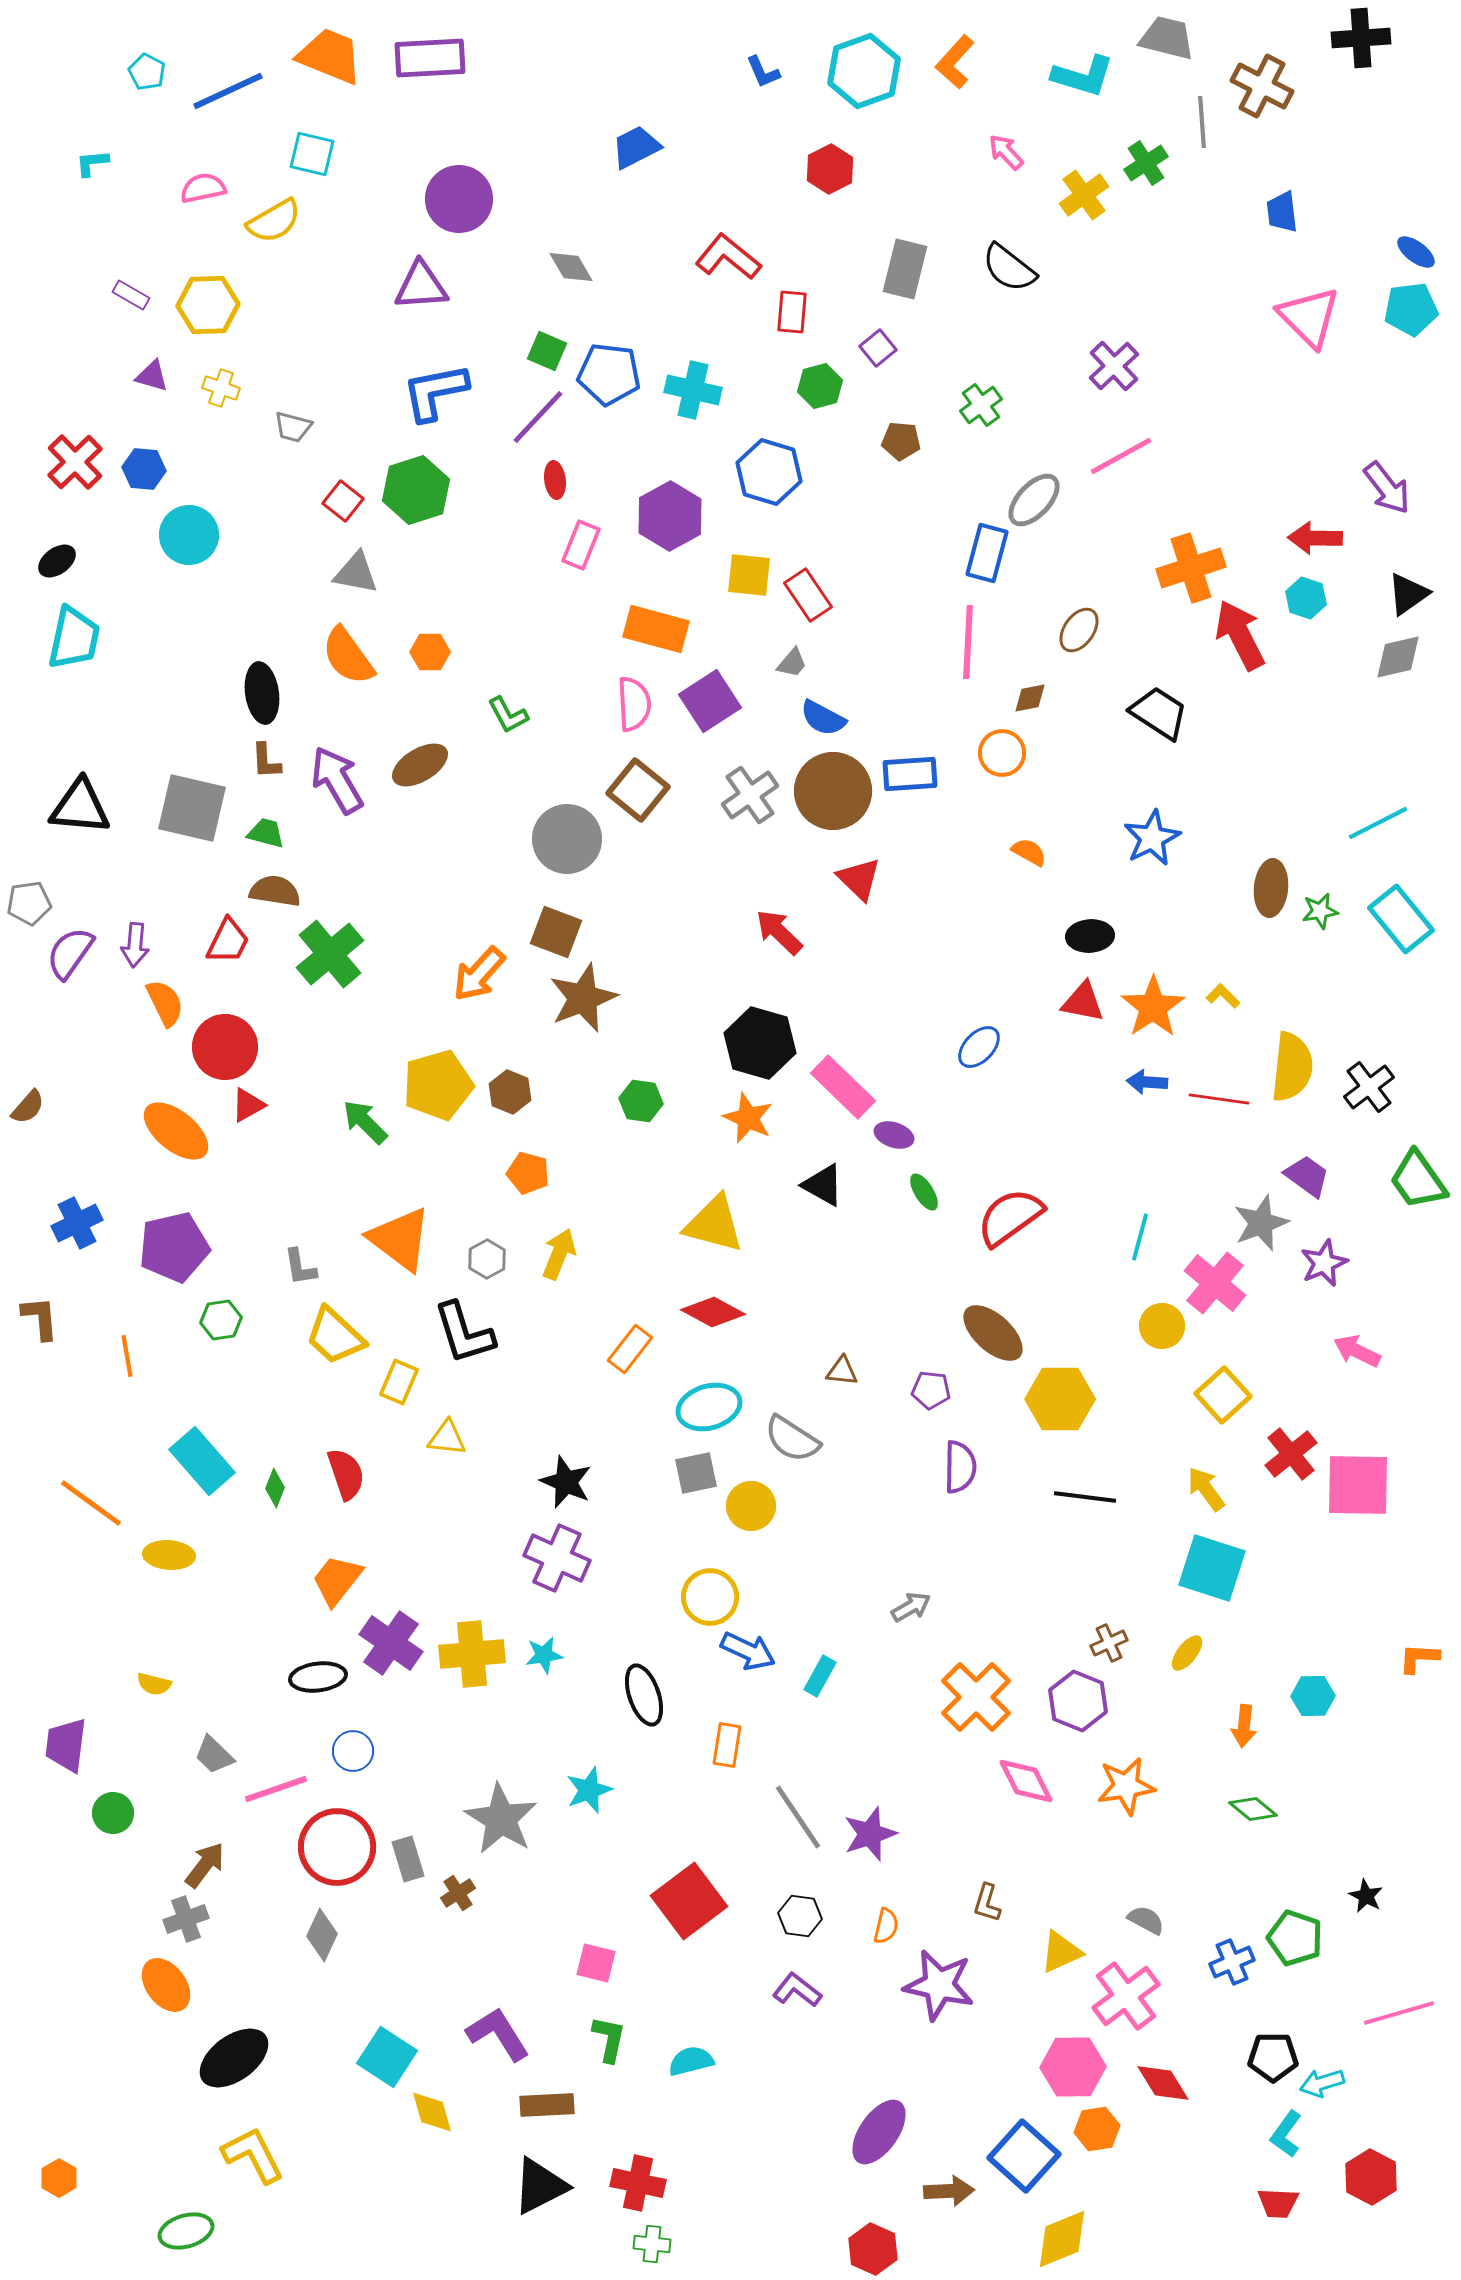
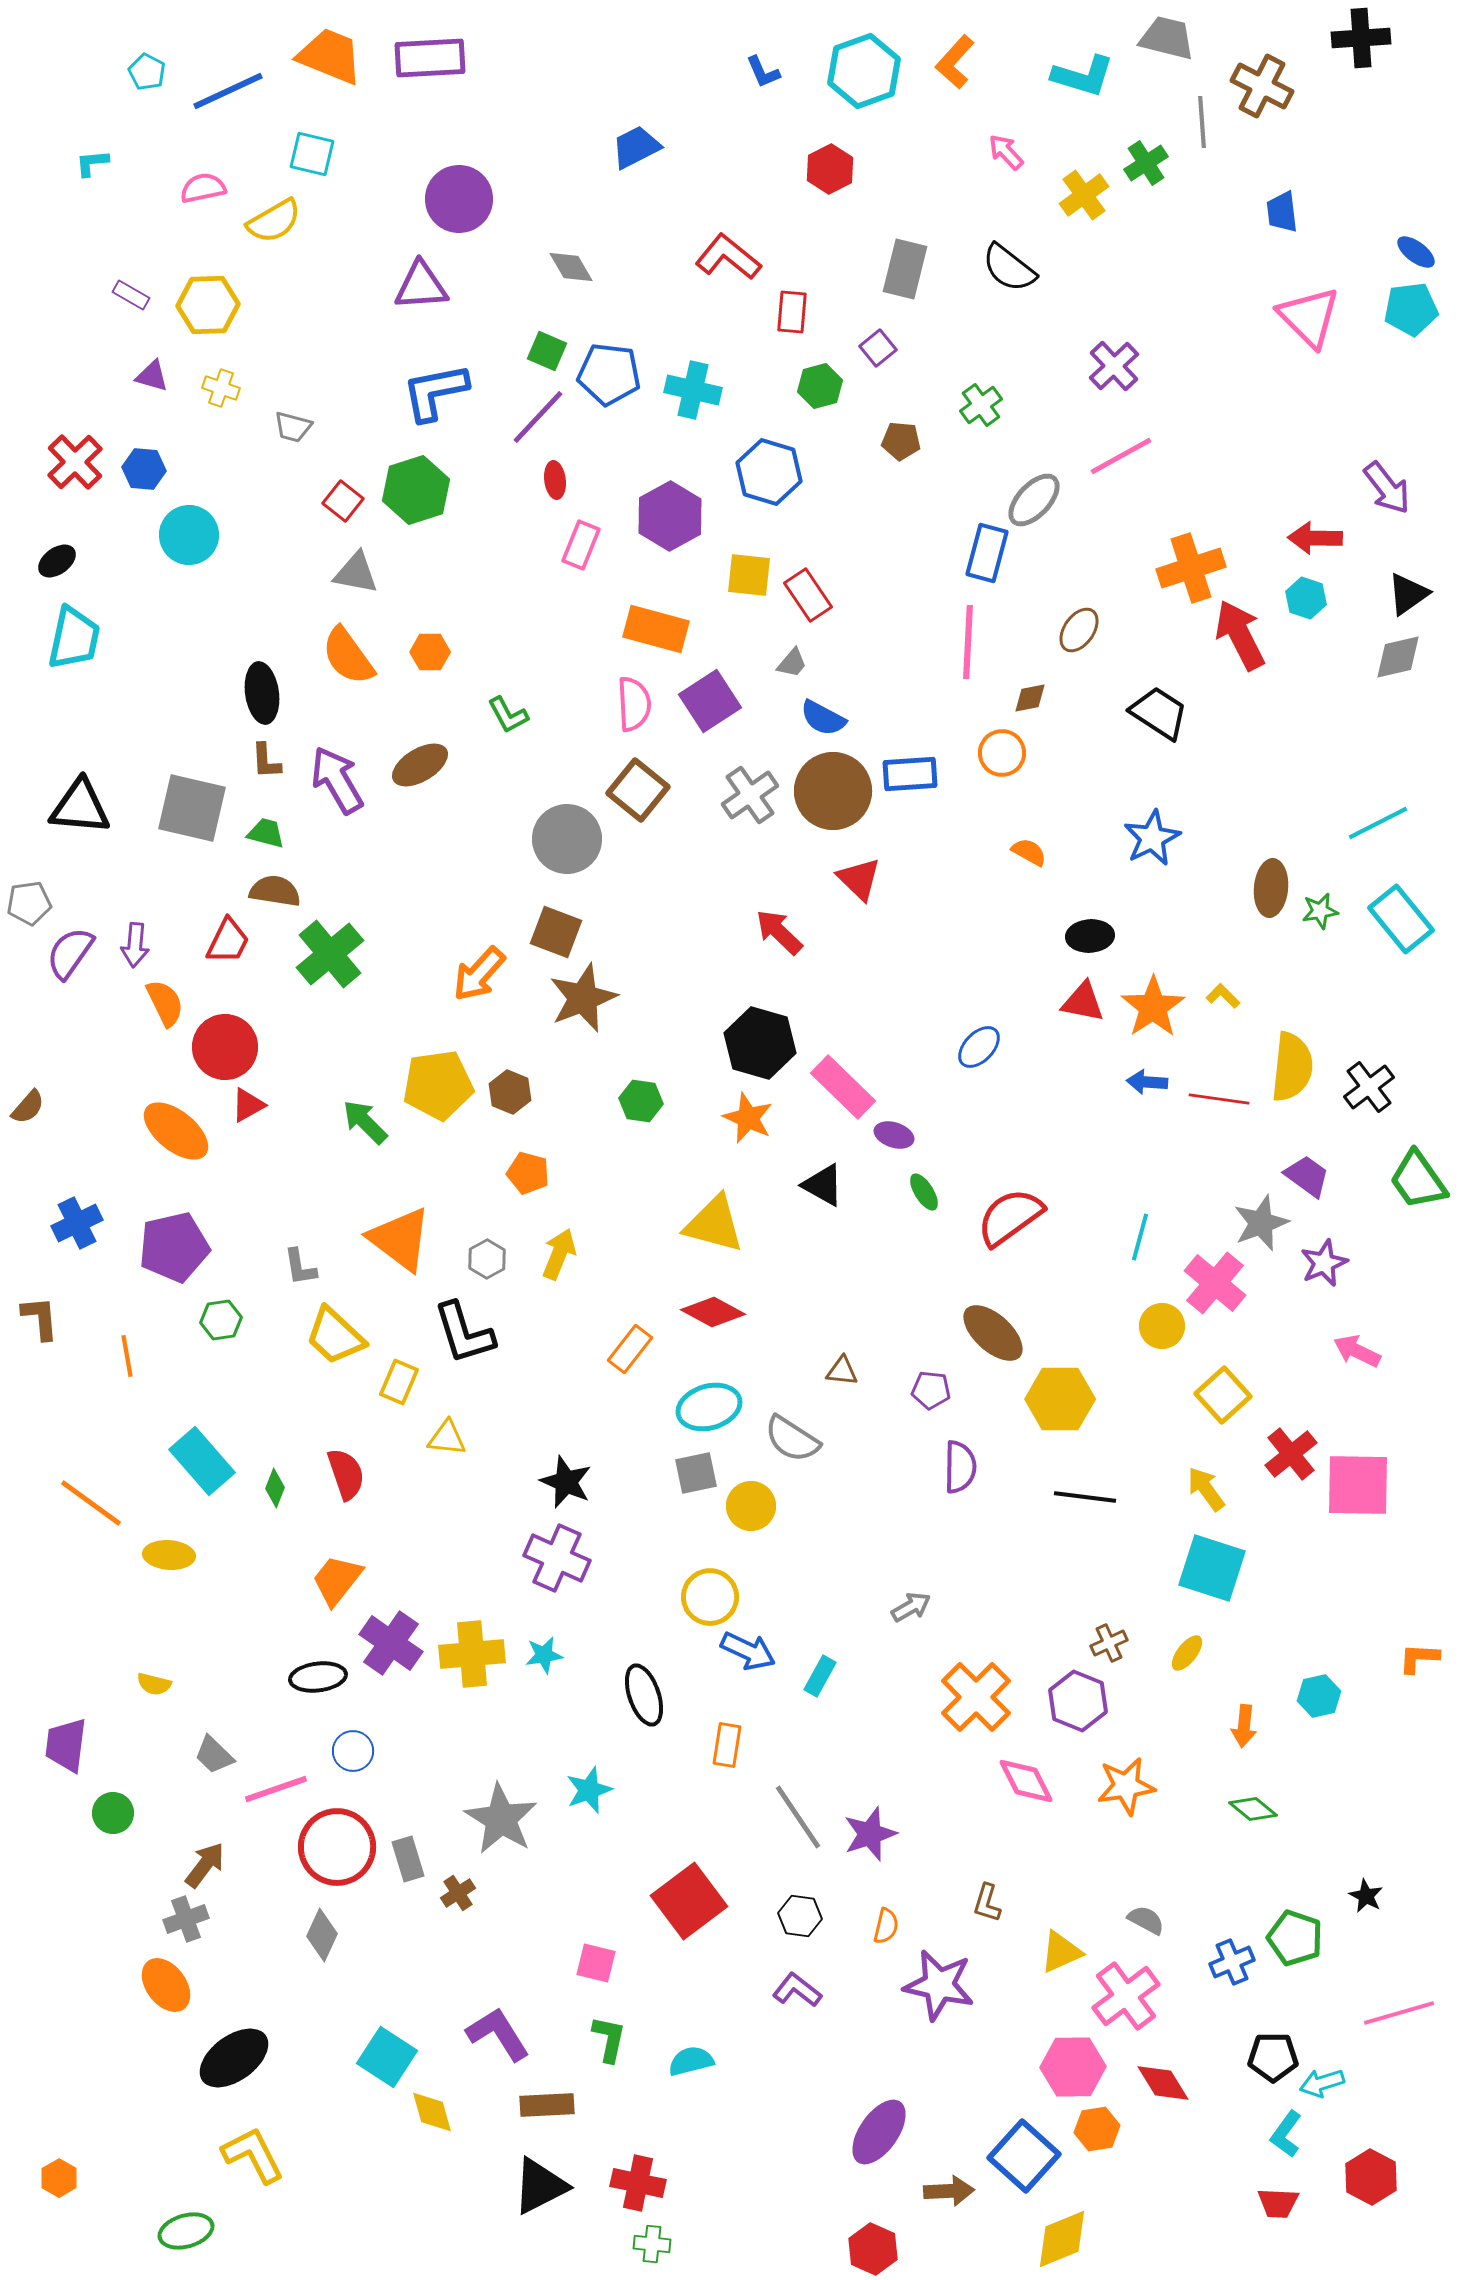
yellow pentagon at (438, 1085): rotated 8 degrees clockwise
cyan hexagon at (1313, 1696): moved 6 px right; rotated 12 degrees counterclockwise
